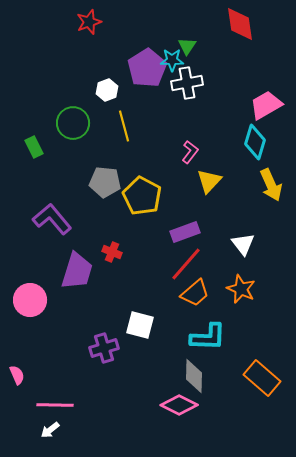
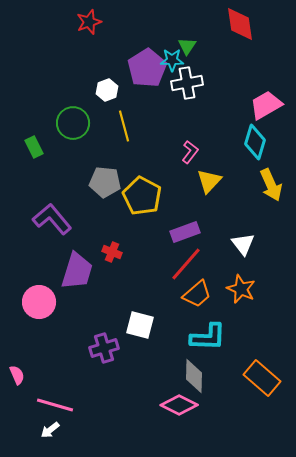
orange trapezoid: moved 2 px right, 1 px down
pink circle: moved 9 px right, 2 px down
pink line: rotated 15 degrees clockwise
